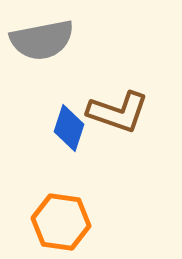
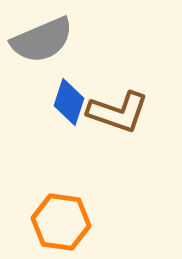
gray semicircle: rotated 12 degrees counterclockwise
blue diamond: moved 26 px up
